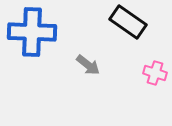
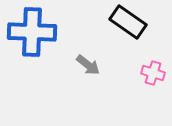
pink cross: moved 2 px left
